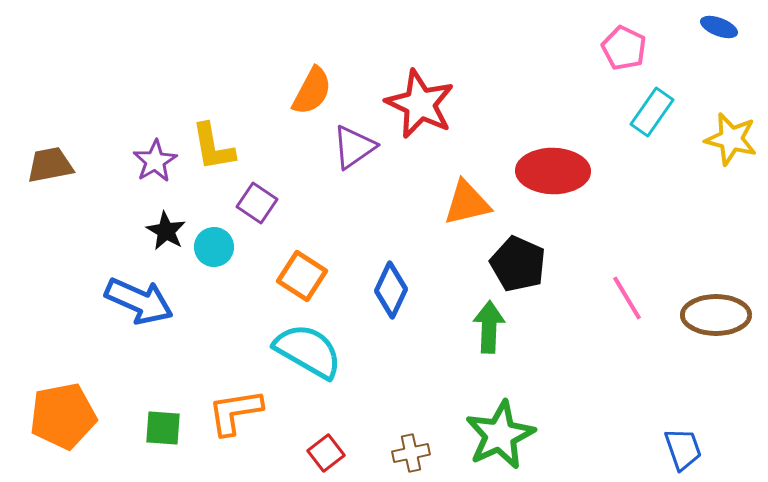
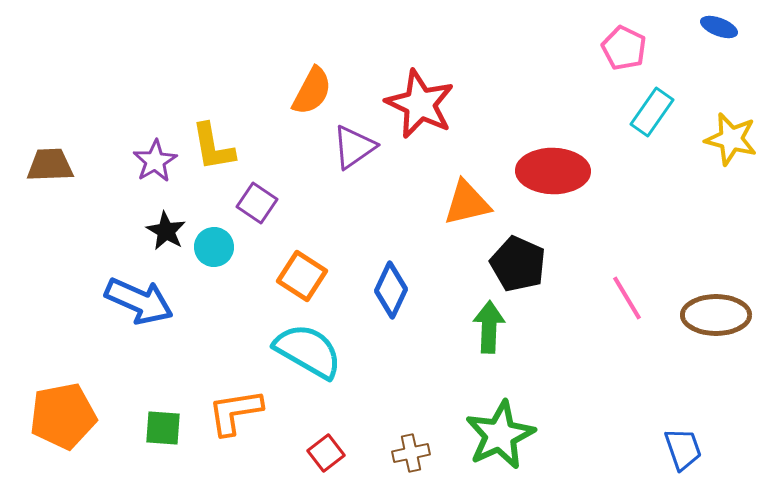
brown trapezoid: rotated 9 degrees clockwise
